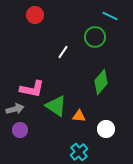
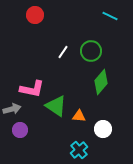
green circle: moved 4 px left, 14 px down
gray arrow: moved 3 px left
white circle: moved 3 px left
cyan cross: moved 2 px up
